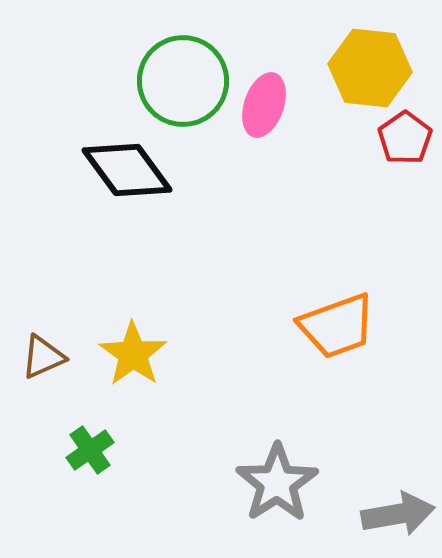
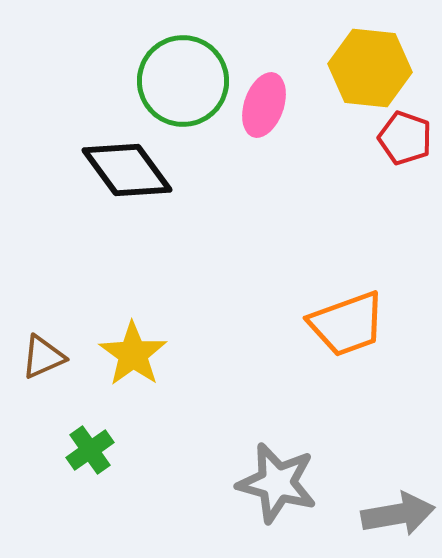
red pentagon: rotated 18 degrees counterclockwise
orange trapezoid: moved 10 px right, 2 px up
gray star: rotated 24 degrees counterclockwise
